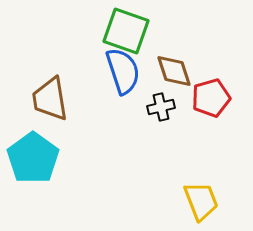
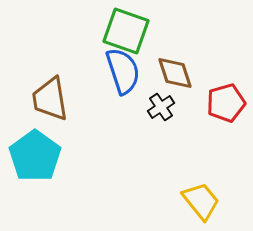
brown diamond: moved 1 px right, 2 px down
red pentagon: moved 15 px right, 5 px down
black cross: rotated 20 degrees counterclockwise
cyan pentagon: moved 2 px right, 2 px up
yellow trapezoid: rotated 18 degrees counterclockwise
